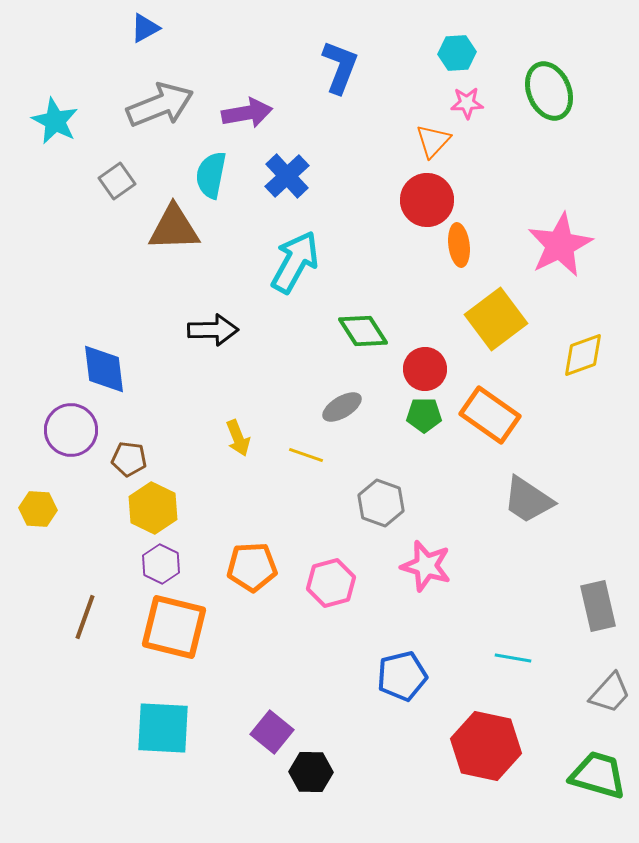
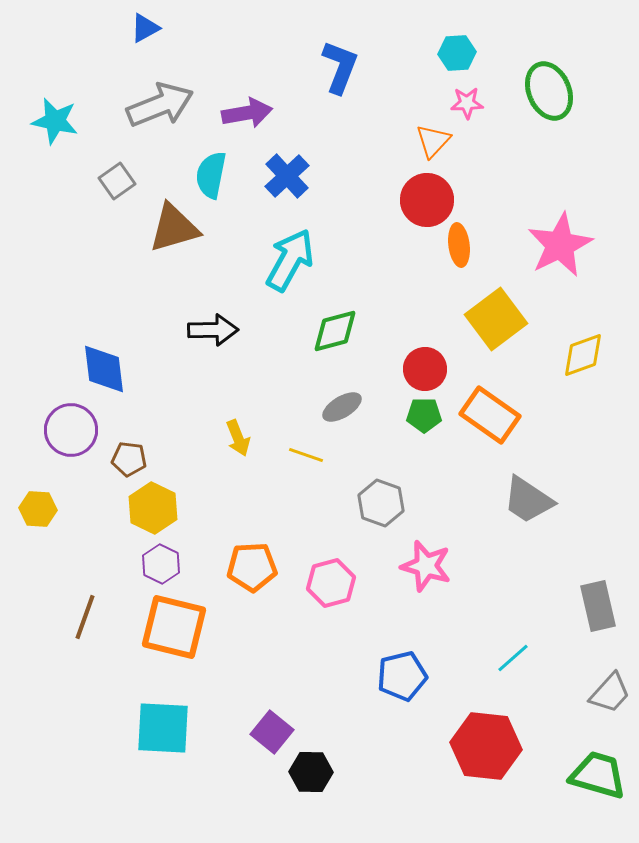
cyan star at (55, 121): rotated 15 degrees counterclockwise
brown triangle at (174, 228): rotated 14 degrees counterclockwise
cyan arrow at (295, 262): moved 5 px left, 2 px up
green diamond at (363, 331): moved 28 px left; rotated 72 degrees counterclockwise
cyan line at (513, 658): rotated 51 degrees counterclockwise
red hexagon at (486, 746): rotated 6 degrees counterclockwise
